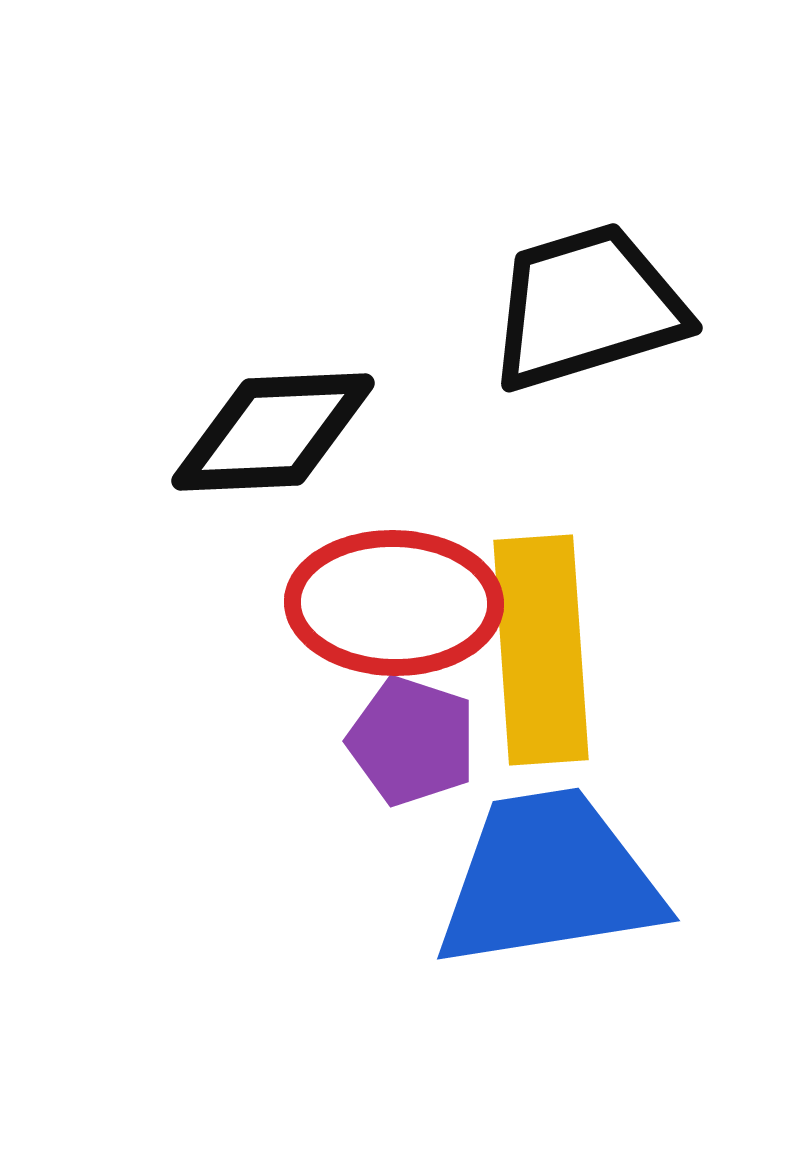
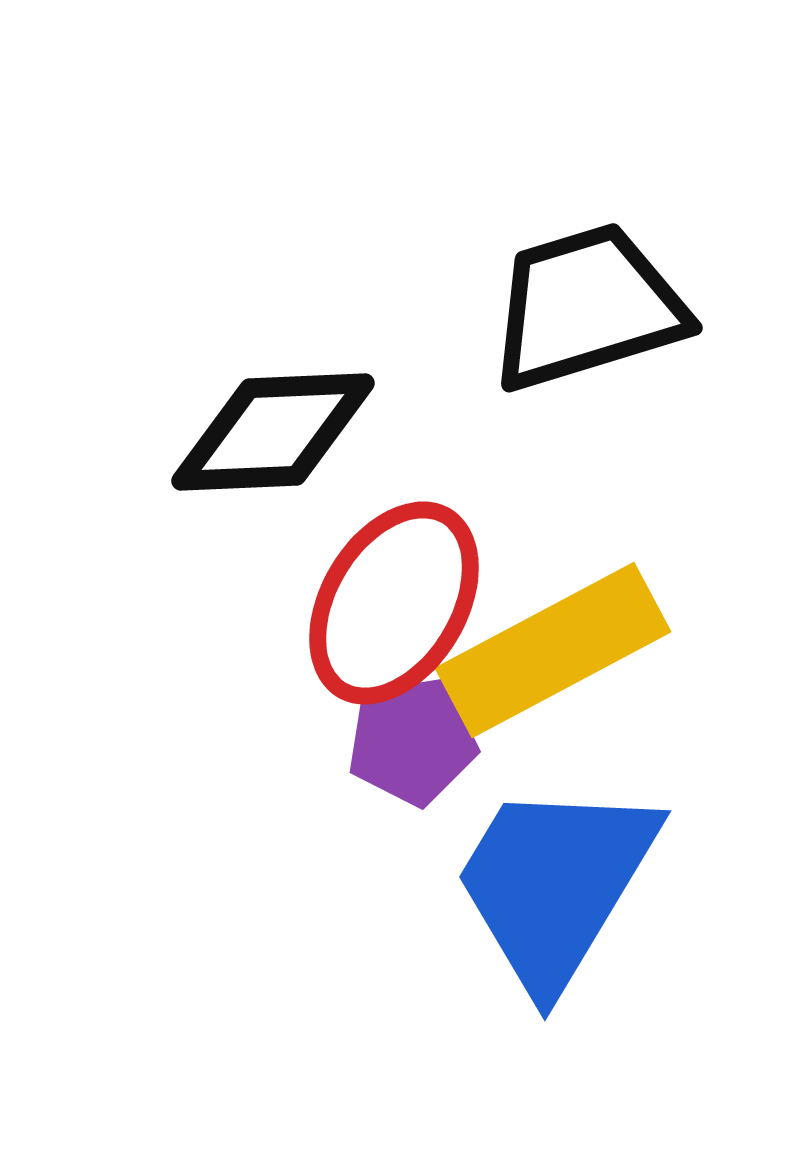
red ellipse: rotated 60 degrees counterclockwise
yellow rectangle: moved 12 px right; rotated 66 degrees clockwise
purple pentagon: rotated 27 degrees counterclockwise
blue trapezoid: moved 6 px right, 5 px down; rotated 50 degrees counterclockwise
